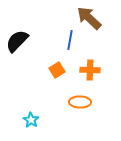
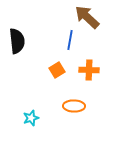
brown arrow: moved 2 px left, 1 px up
black semicircle: rotated 130 degrees clockwise
orange cross: moved 1 px left
orange ellipse: moved 6 px left, 4 px down
cyan star: moved 2 px up; rotated 21 degrees clockwise
